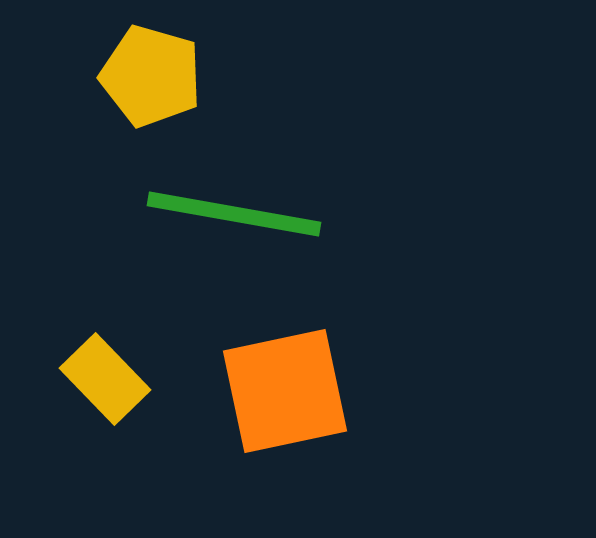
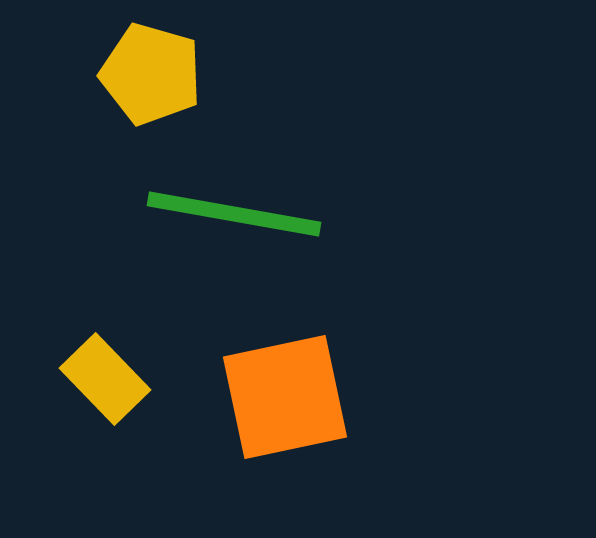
yellow pentagon: moved 2 px up
orange square: moved 6 px down
